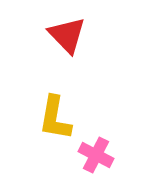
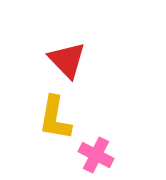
red triangle: moved 25 px down
